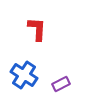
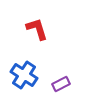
red L-shape: rotated 20 degrees counterclockwise
